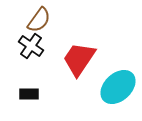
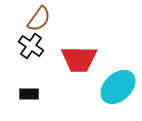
brown semicircle: moved 1 px up
red trapezoid: rotated 123 degrees counterclockwise
